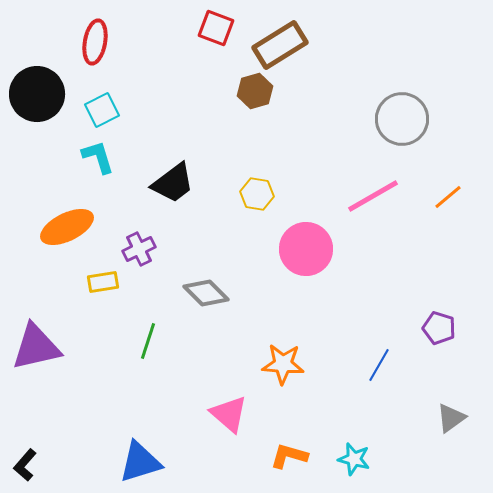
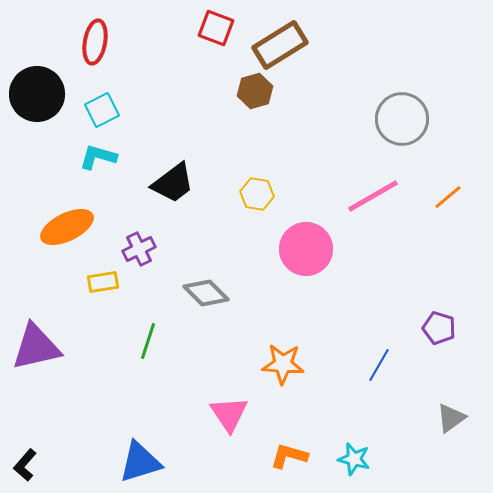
cyan L-shape: rotated 57 degrees counterclockwise
pink triangle: rotated 15 degrees clockwise
